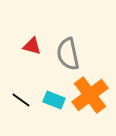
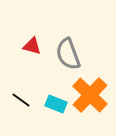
gray semicircle: rotated 8 degrees counterclockwise
orange cross: rotated 9 degrees counterclockwise
cyan rectangle: moved 2 px right, 4 px down
